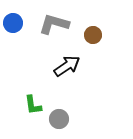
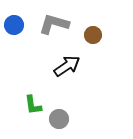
blue circle: moved 1 px right, 2 px down
